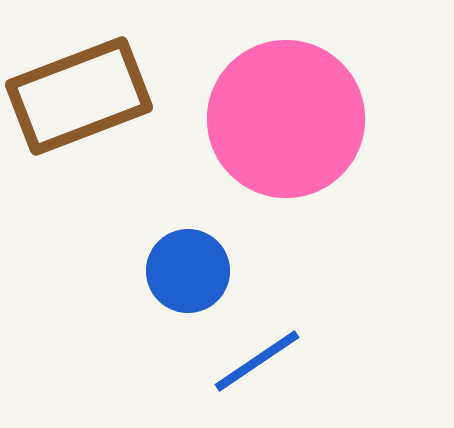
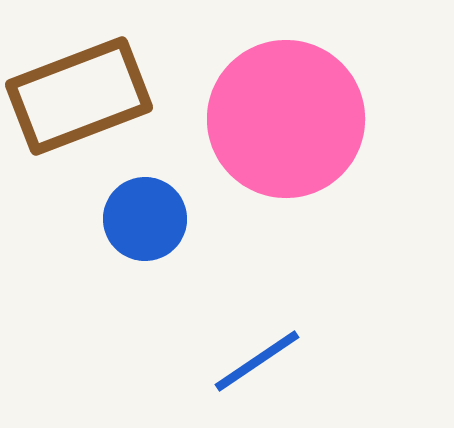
blue circle: moved 43 px left, 52 px up
